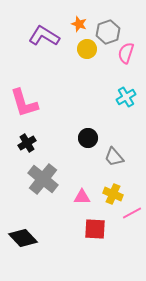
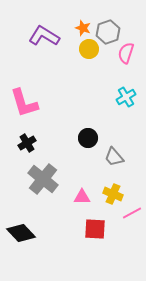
orange star: moved 4 px right, 4 px down
yellow circle: moved 2 px right
black diamond: moved 2 px left, 5 px up
